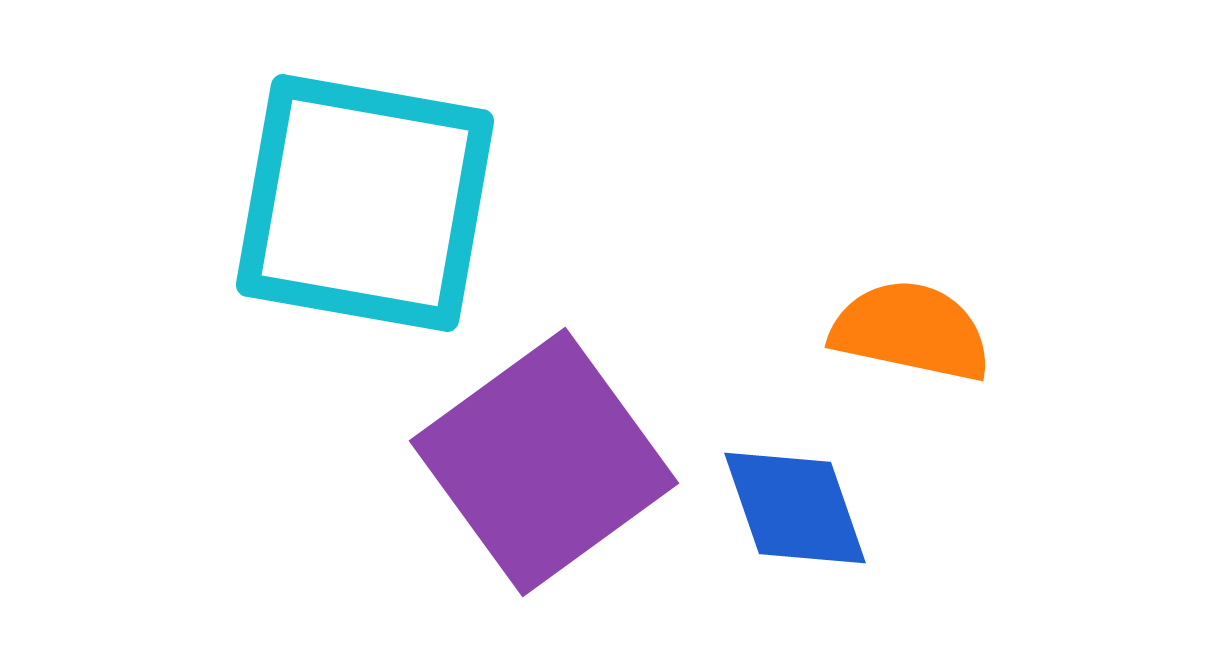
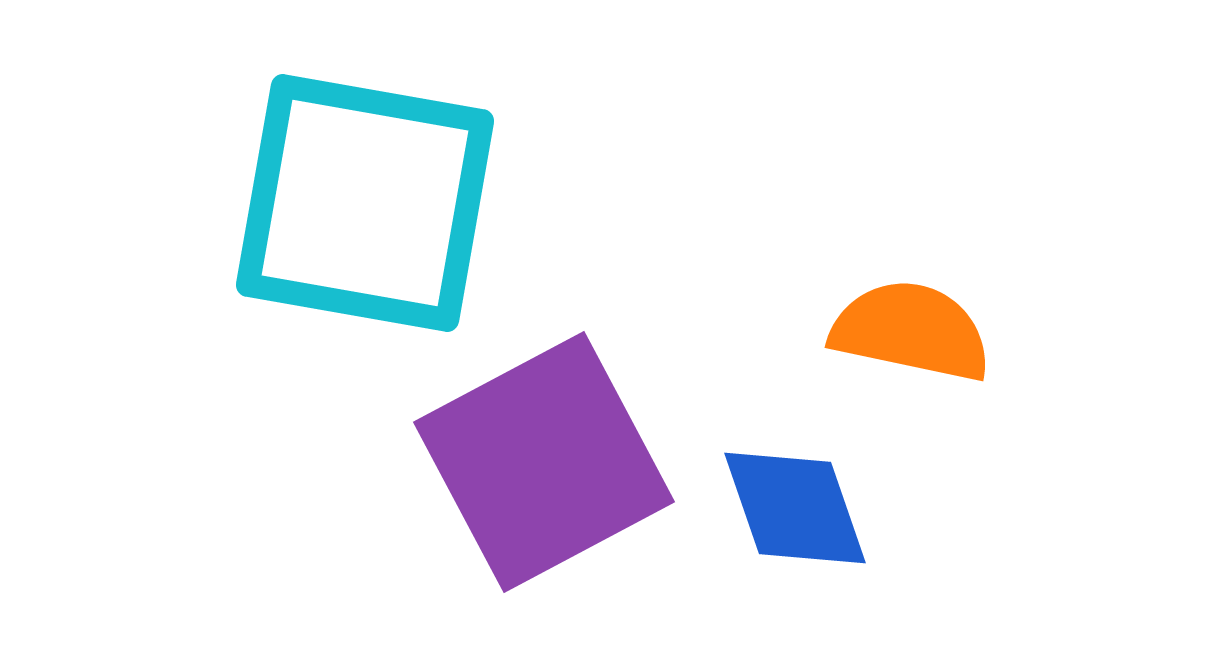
purple square: rotated 8 degrees clockwise
